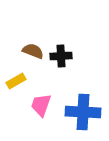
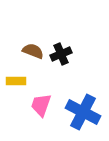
black cross: moved 2 px up; rotated 20 degrees counterclockwise
yellow rectangle: rotated 30 degrees clockwise
blue cross: rotated 24 degrees clockwise
